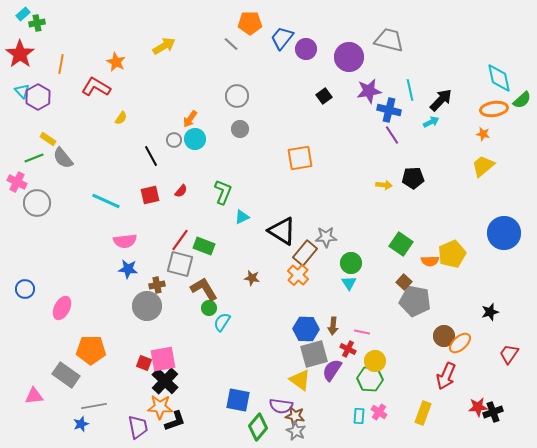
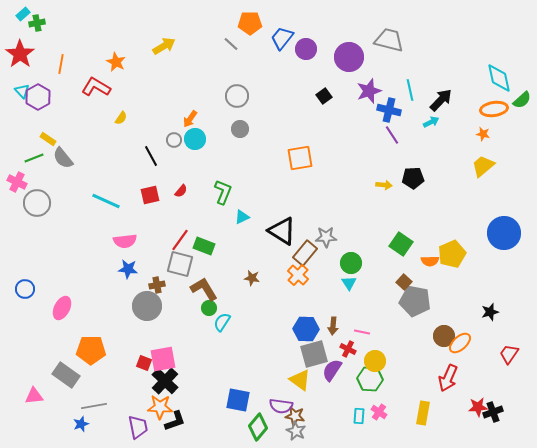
purple star at (369, 91): rotated 10 degrees counterclockwise
red arrow at (446, 376): moved 2 px right, 2 px down
yellow rectangle at (423, 413): rotated 10 degrees counterclockwise
